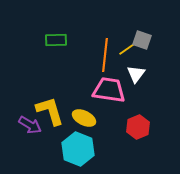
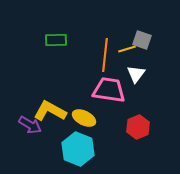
yellow line: rotated 18 degrees clockwise
yellow L-shape: rotated 44 degrees counterclockwise
